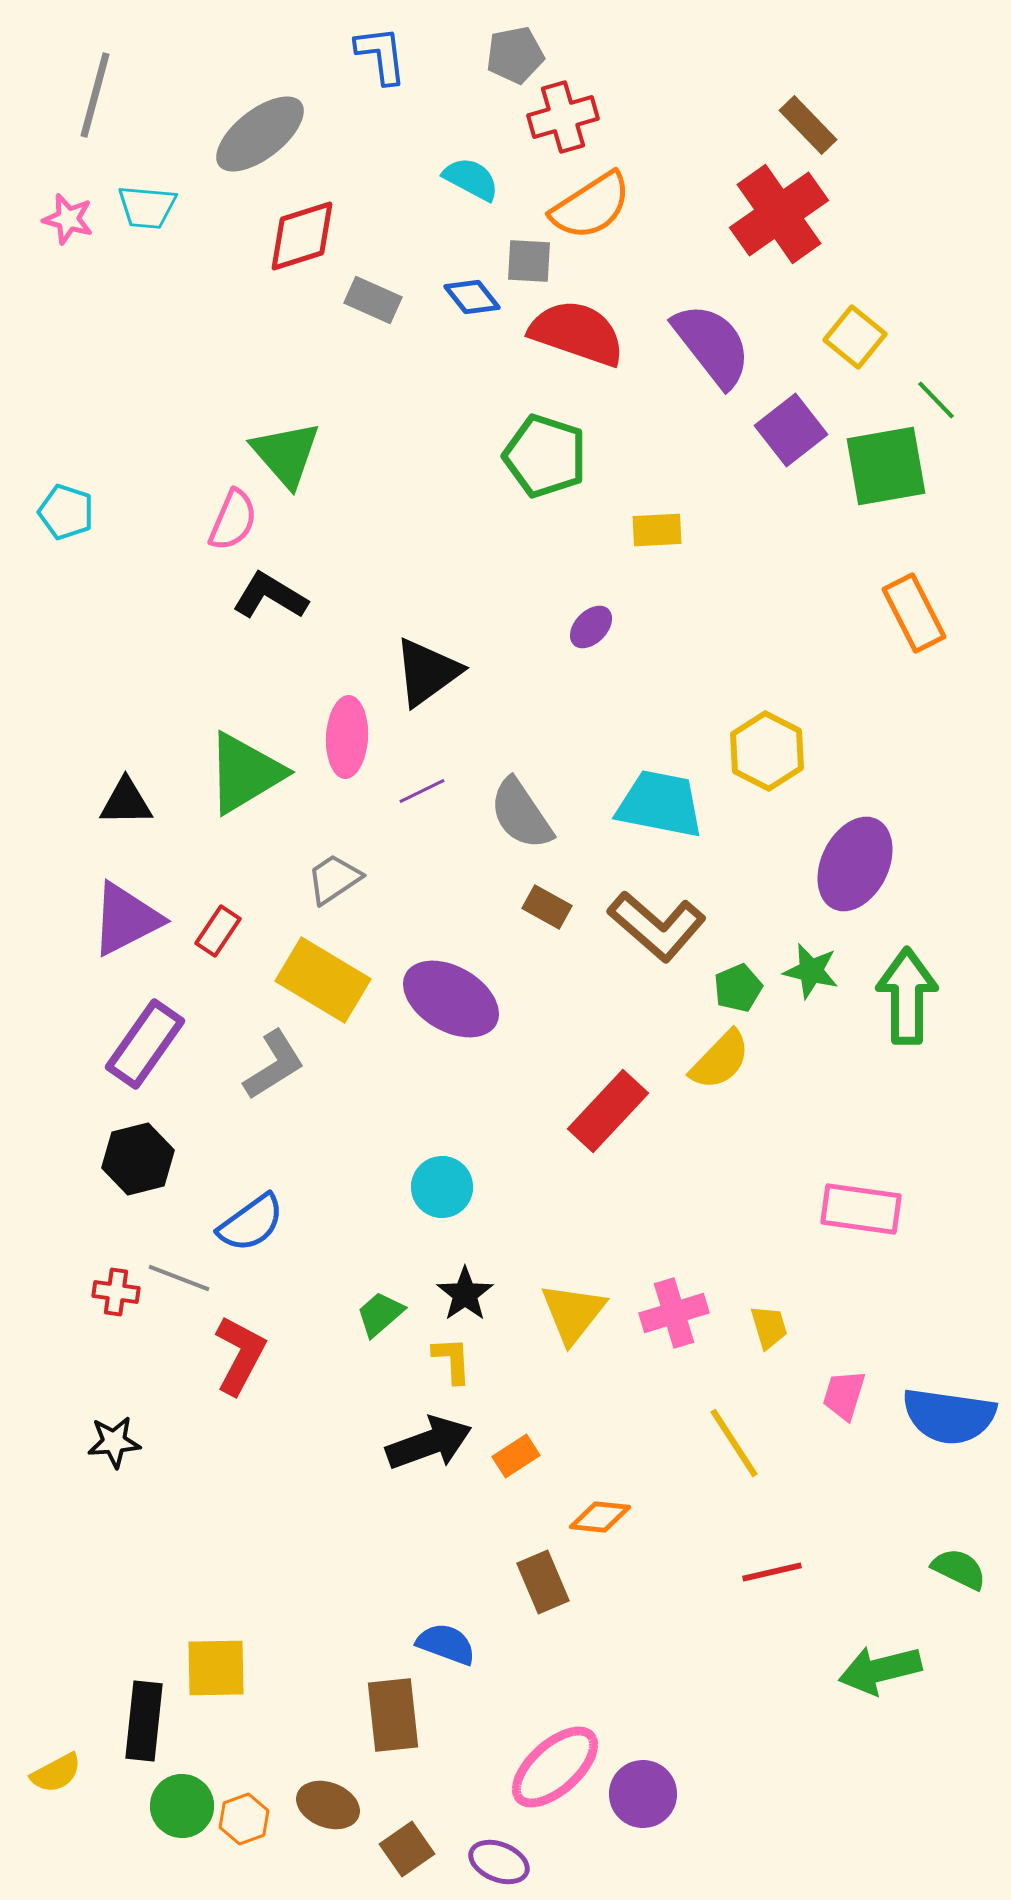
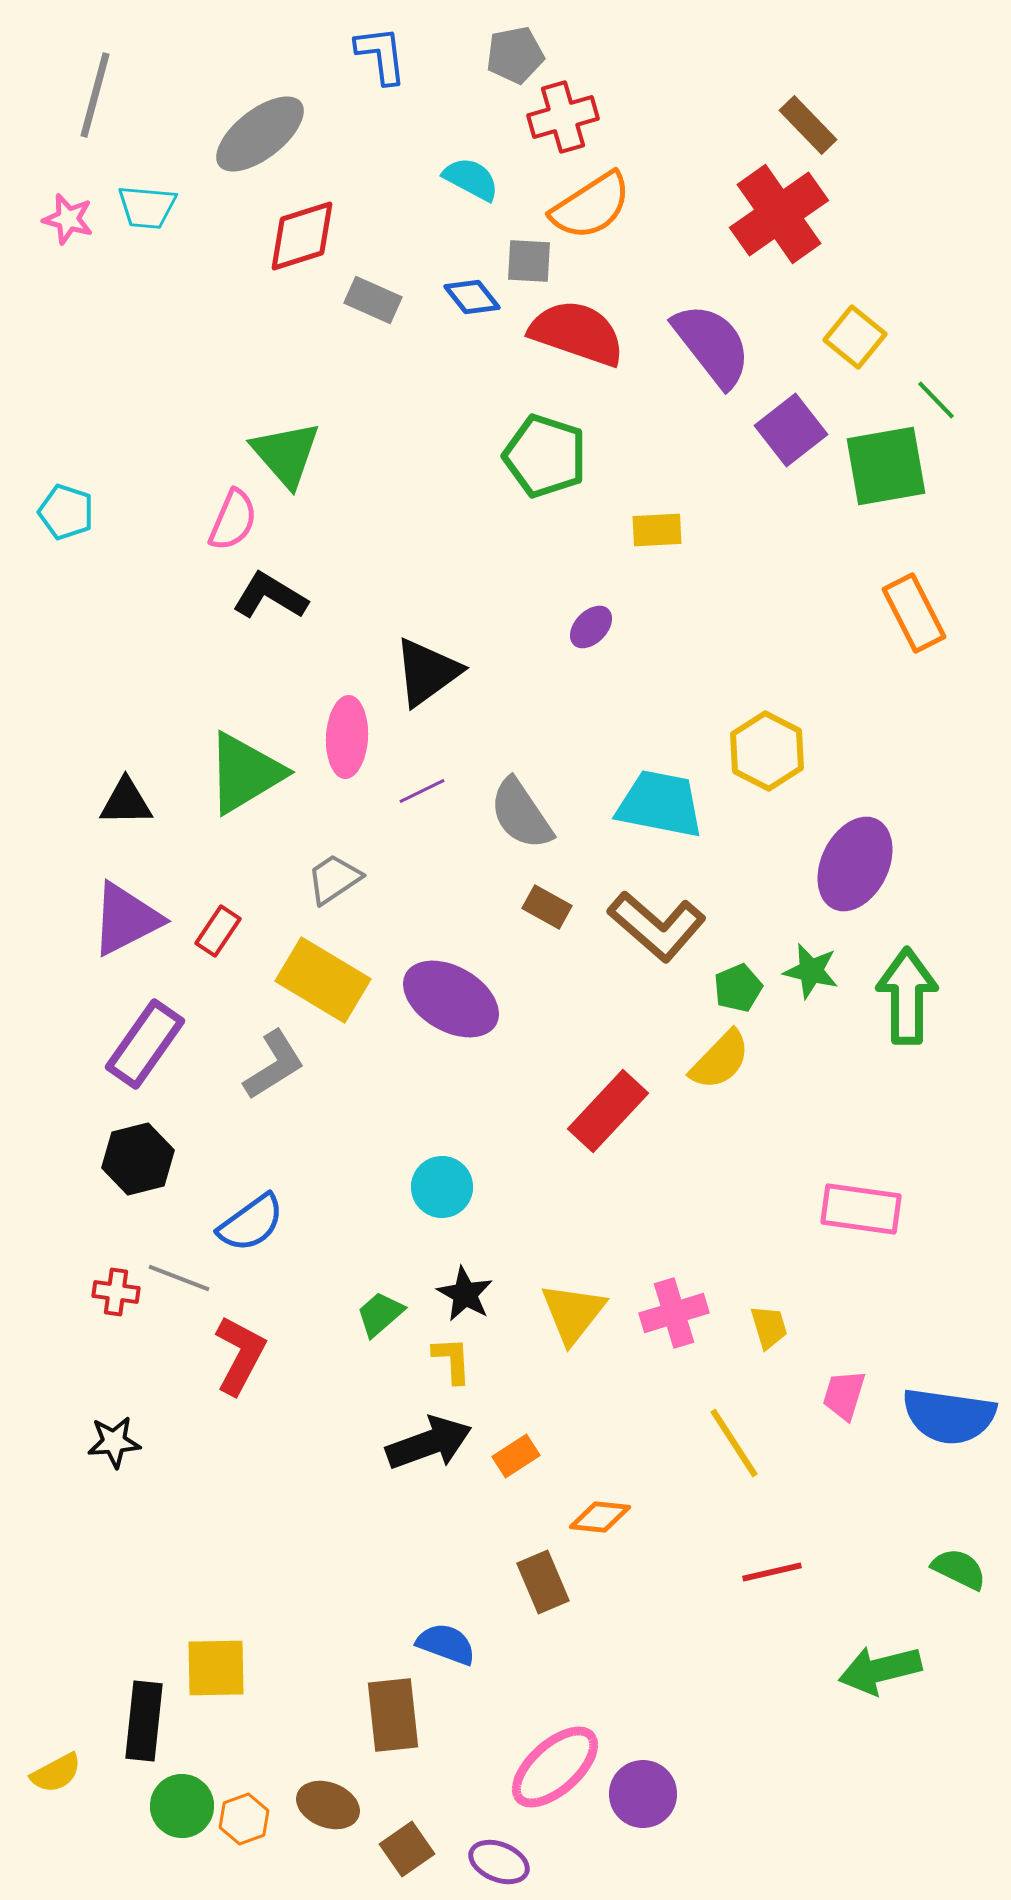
black star at (465, 1294): rotated 8 degrees counterclockwise
